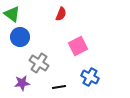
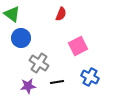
blue circle: moved 1 px right, 1 px down
purple star: moved 6 px right, 3 px down
black line: moved 2 px left, 5 px up
